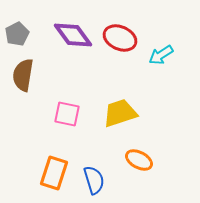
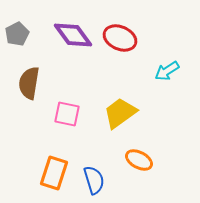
cyan arrow: moved 6 px right, 16 px down
brown semicircle: moved 6 px right, 8 px down
yellow trapezoid: rotated 18 degrees counterclockwise
